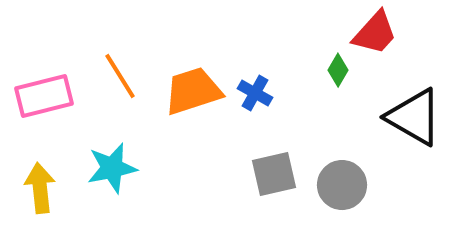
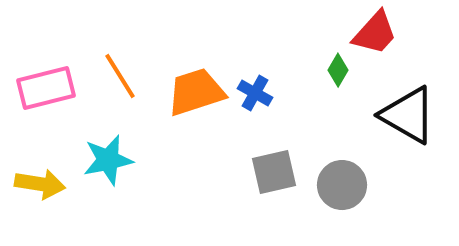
orange trapezoid: moved 3 px right, 1 px down
pink rectangle: moved 2 px right, 8 px up
black triangle: moved 6 px left, 2 px up
cyan star: moved 4 px left, 8 px up
gray square: moved 2 px up
yellow arrow: moved 4 px up; rotated 105 degrees clockwise
